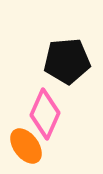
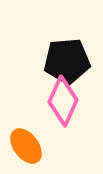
pink diamond: moved 18 px right, 13 px up
